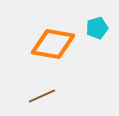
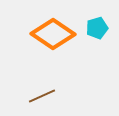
orange diamond: moved 10 px up; rotated 24 degrees clockwise
